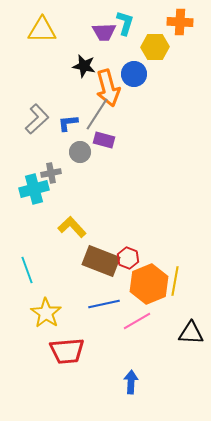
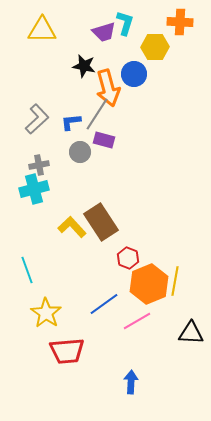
purple trapezoid: rotated 15 degrees counterclockwise
blue L-shape: moved 3 px right, 1 px up
gray cross: moved 12 px left, 8 px up
brown rectangle: moved 39 px up; rotated 36 degrees clockwise
blue line: rotated 24 degrees counterclockwise
